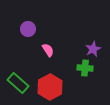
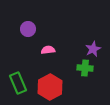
pink semicircle: rotated 64 degrees counterclockwise
green rectangle: rotated 25 degrees clockwise
